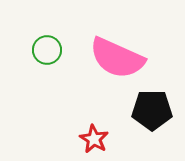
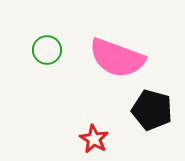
pink semicircle: rotated 4 degrees counterclockwise
black pentagon: rotated 15 degrees clockwise
